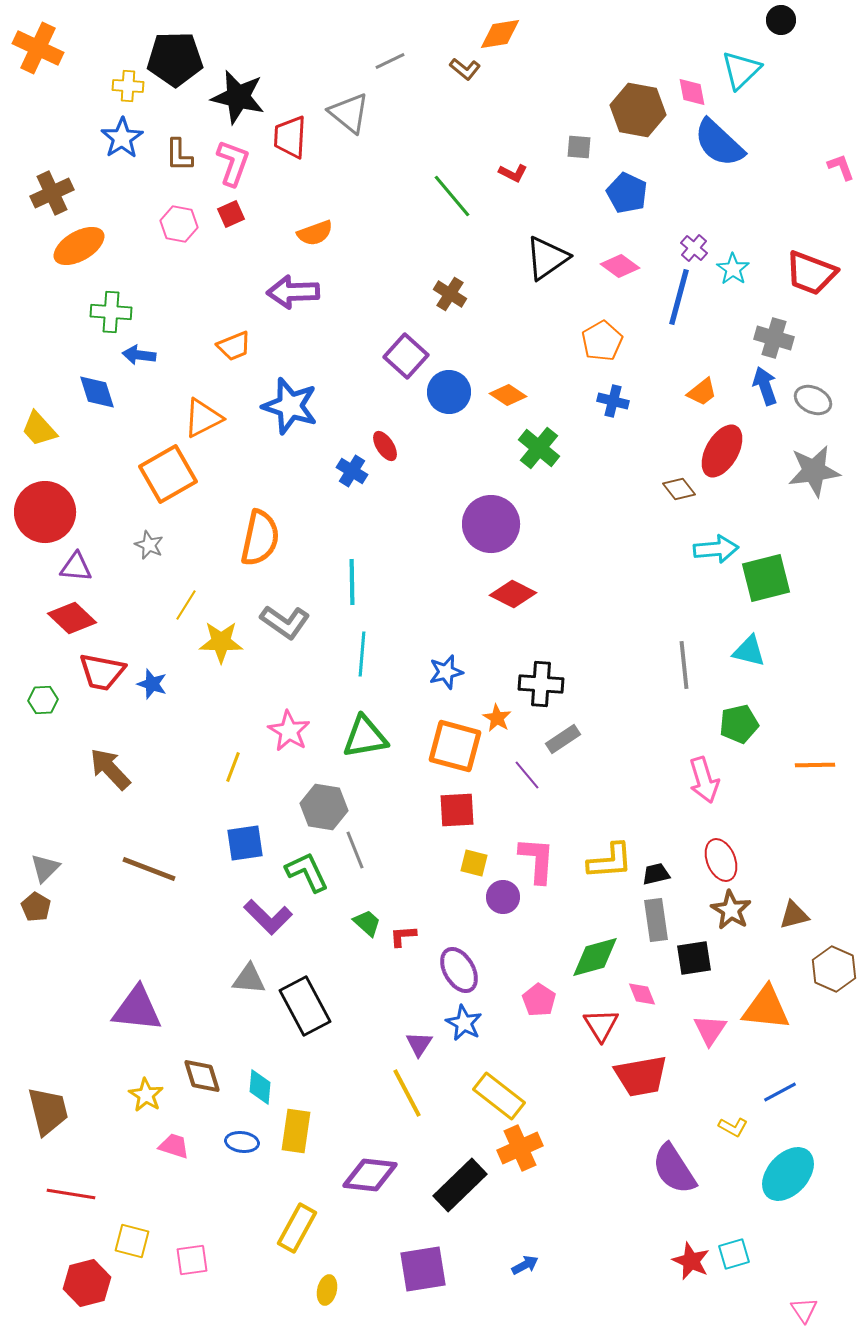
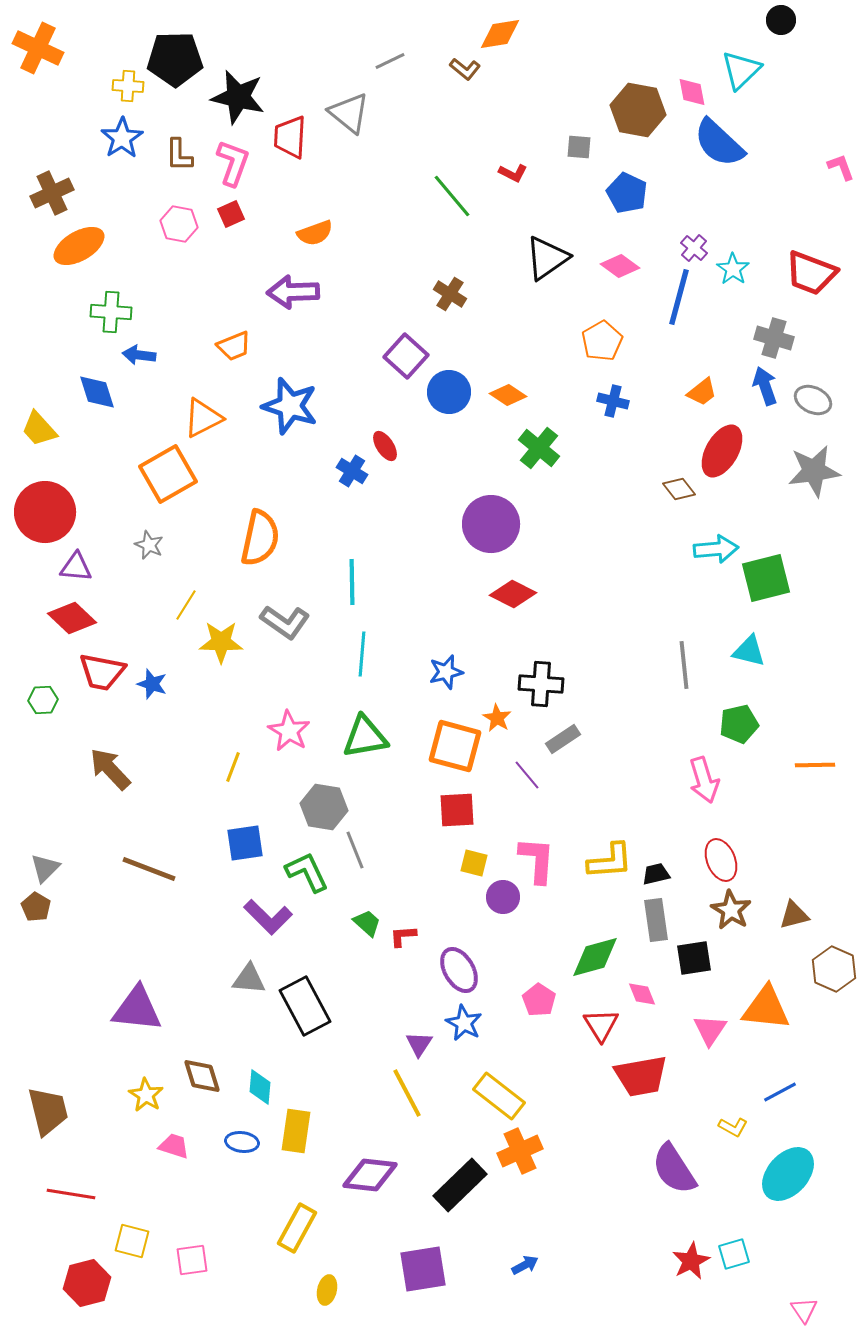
orange cross at (520, 1148): moved 3 px down
red star at (691, 1261): rotated 21 degrees clockwise
